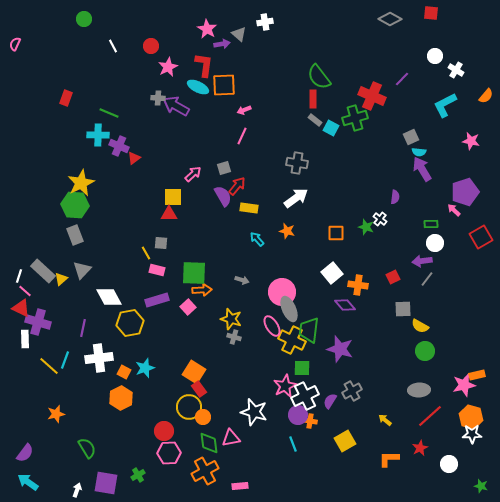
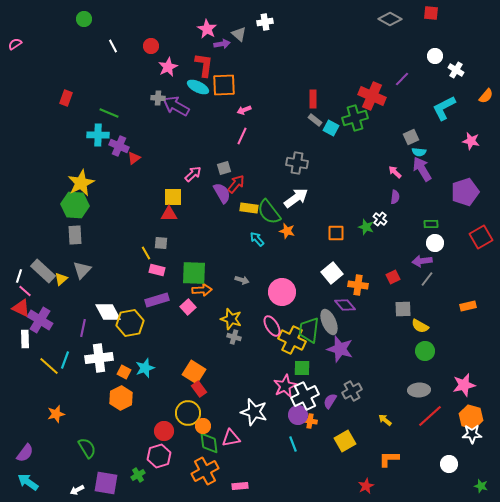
pink semicircle at (15, 44): rotated 32 degrees clockwise
green semicircle at (319, 77): moved 50 px left, 135 px down
cyan L-shape at (445, 105): moved 1 px left, 3 px down
red arrow at (237, 186): moved 1 px left, 2 px up
purple semicircle at (223, 196): moved 1 px left, 3 px up
pink arrow at (454, 210): moved 59 px left, 38 px up
gray rectangle at (75, 235): rotated 18 degrees clockwise
white diamond at (109, 297): moved 1 px left, 15 px down
gray ellipse at (289, 309): moved 40 px right, 13 px down
purple cross at (38, 322): moved 2 px right, 2 px up; rotated 15 degrees clockwise
orange rectangle at (477, 375): moved 9 px left, 69 px up
yellow circle at (189, 407): moved 1 px left, 6 px down
orange circle at (203, 417): moved 9 px down
red star at (420, 448): moved 54 px left, 38 px down
pink hexagon at (169, 453): moved 10 px left, 3 px down; rotated 15 degrees counterclockwise
white arrow at (77, 490): rotated 136 degrees counterclockwise
